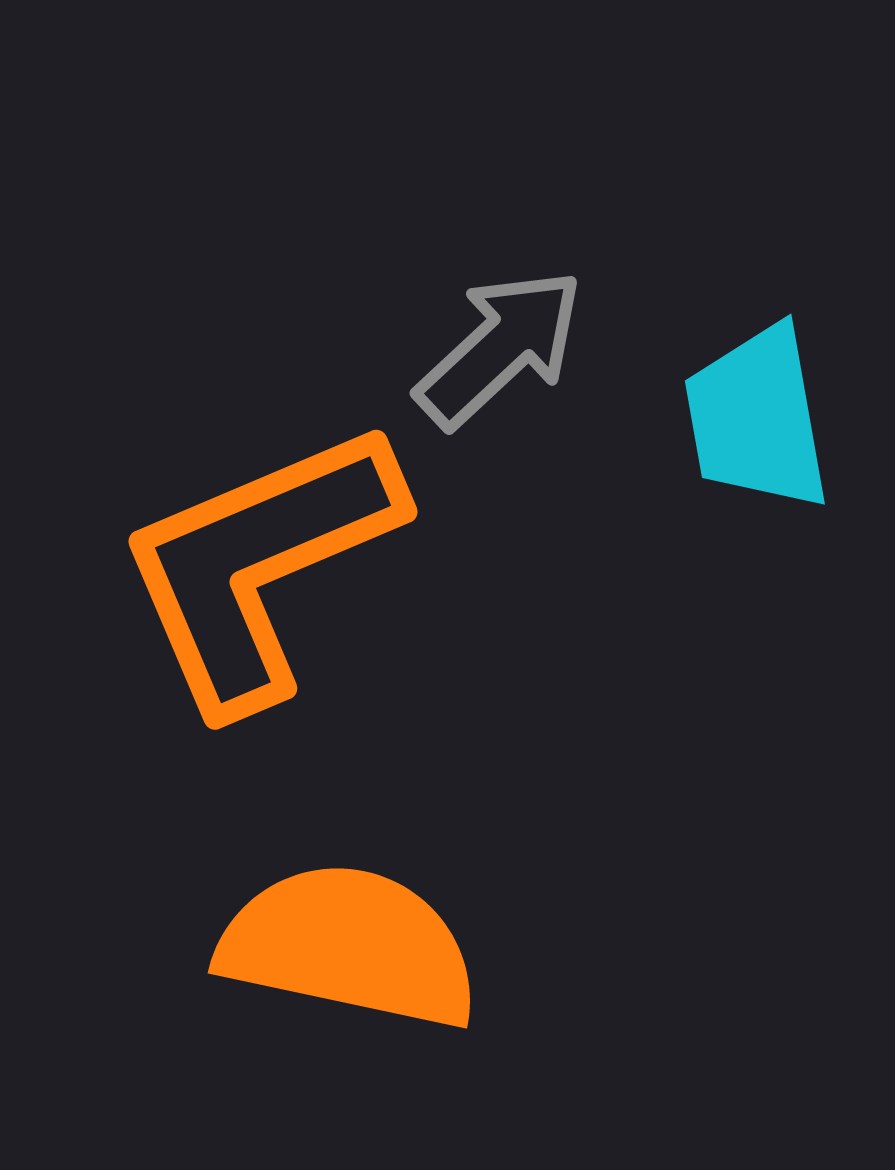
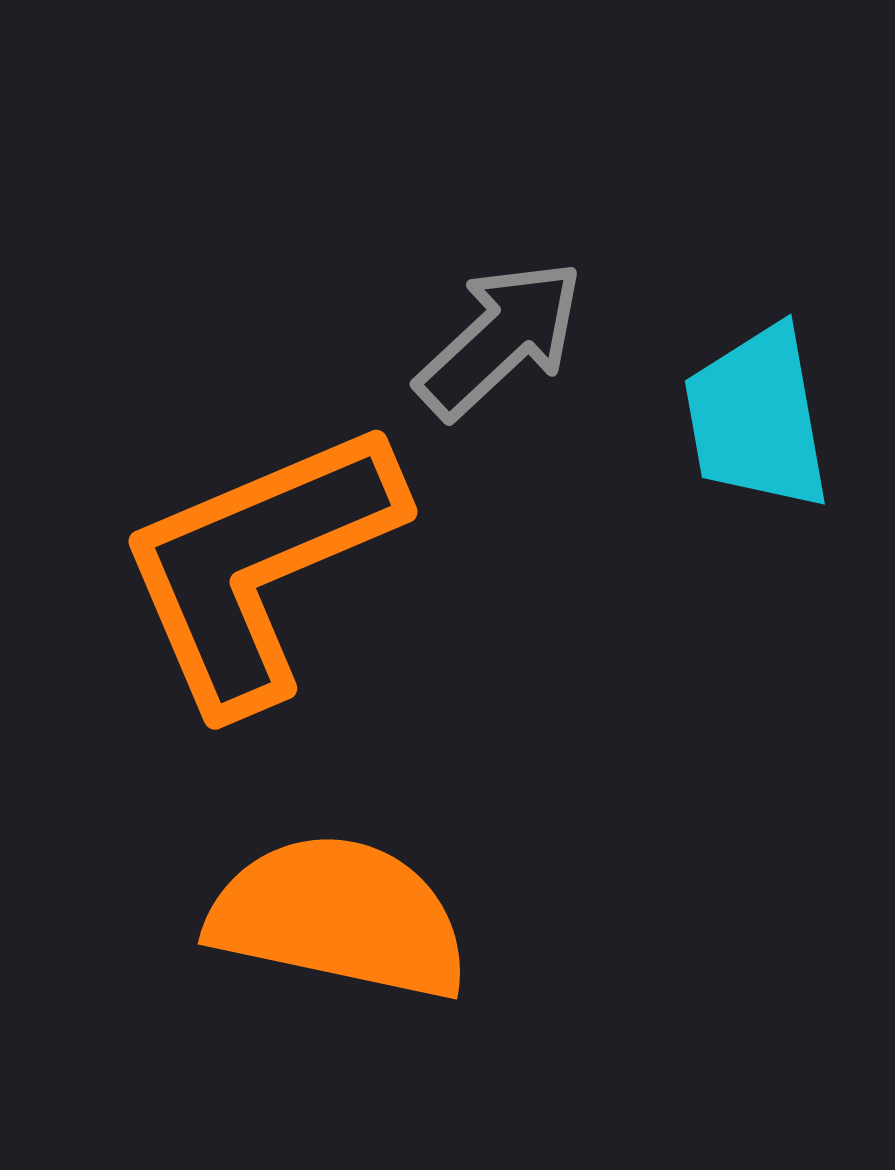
gray arrow: moved 9 px up
orange semicircle: moved 10 px left, 29 px up
